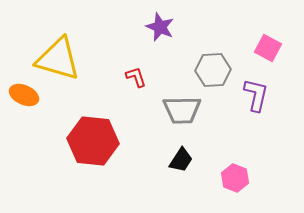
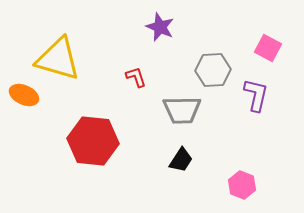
pink hexagon: moved 7 px right, 7 px down
